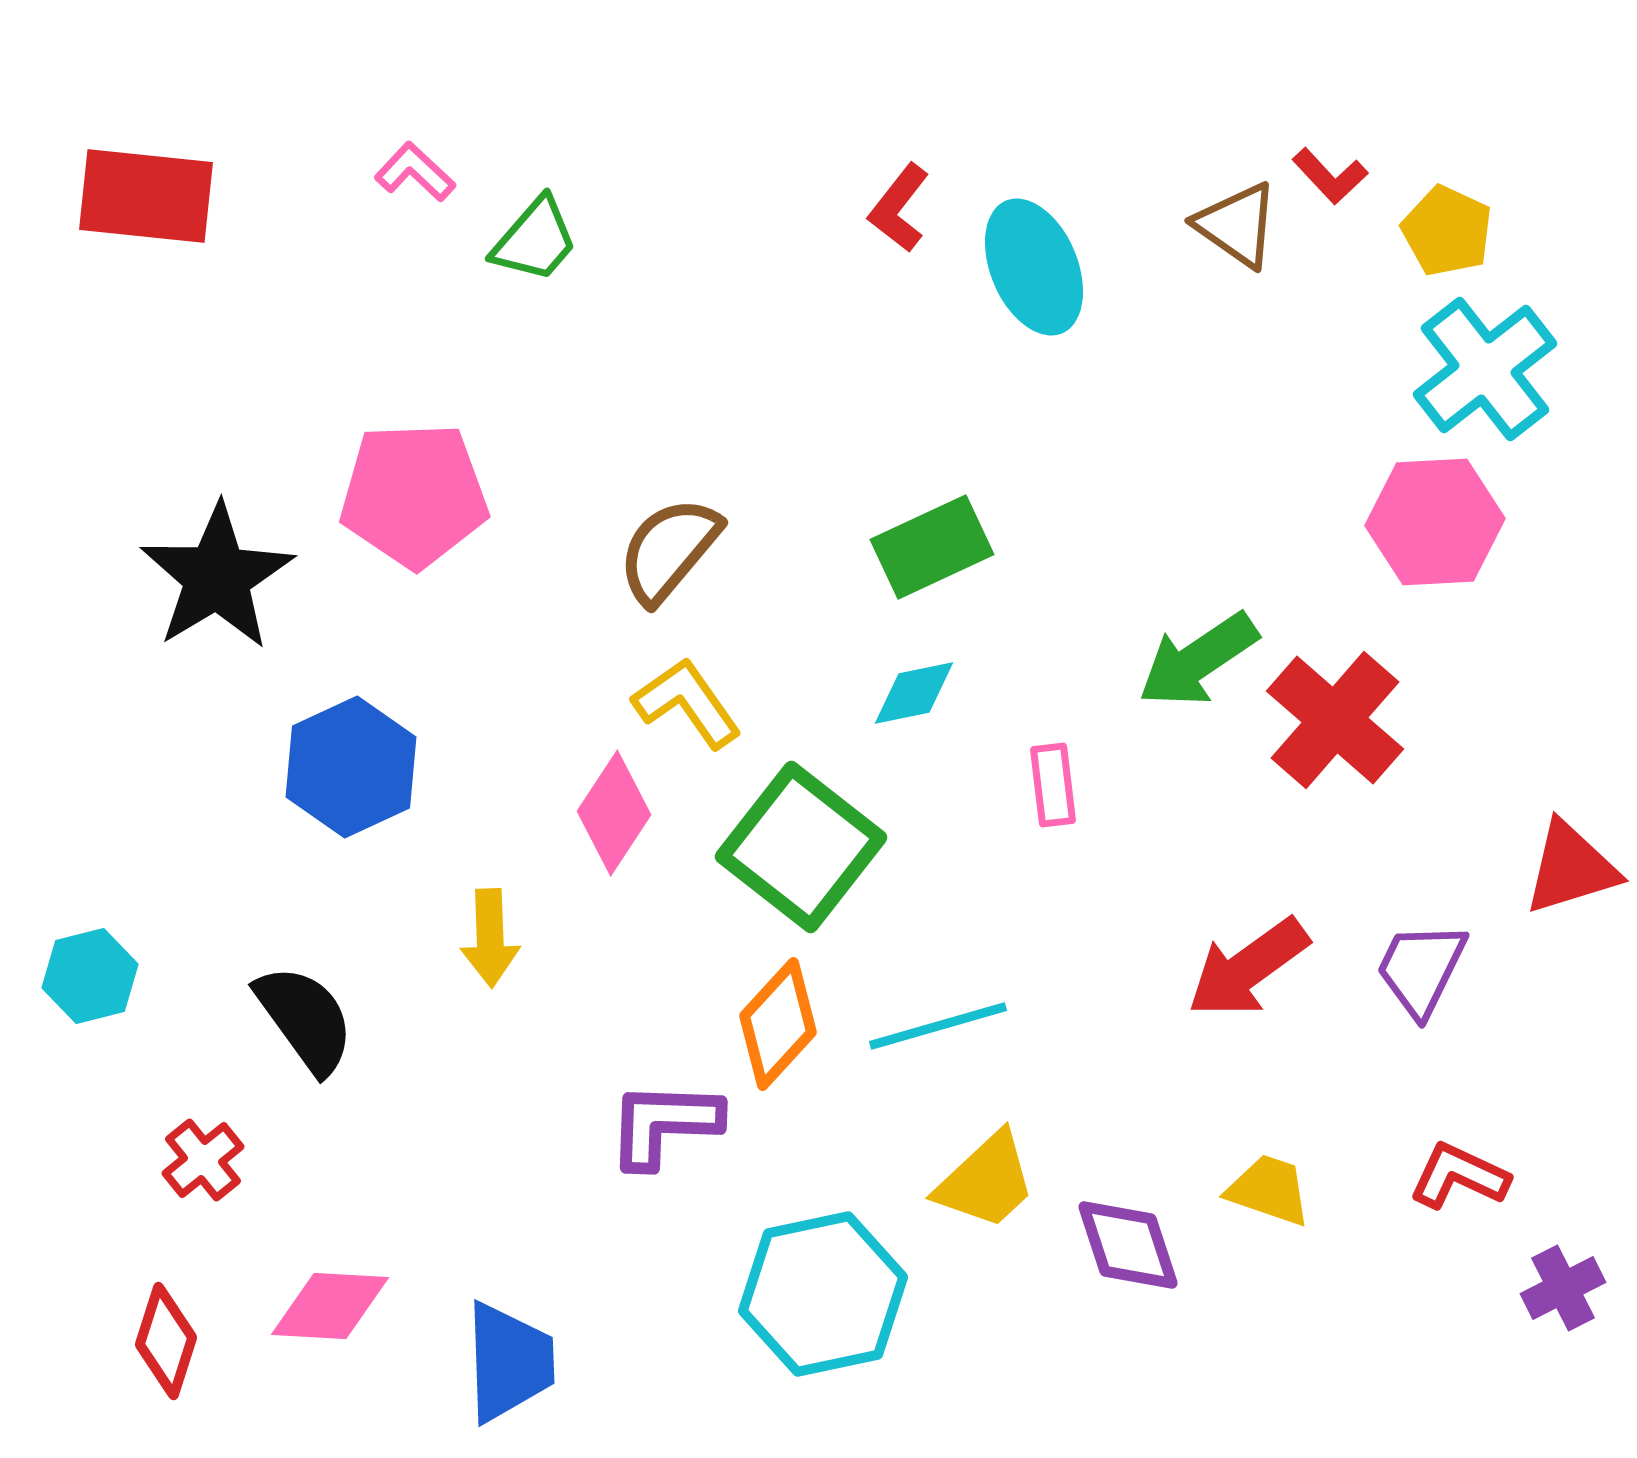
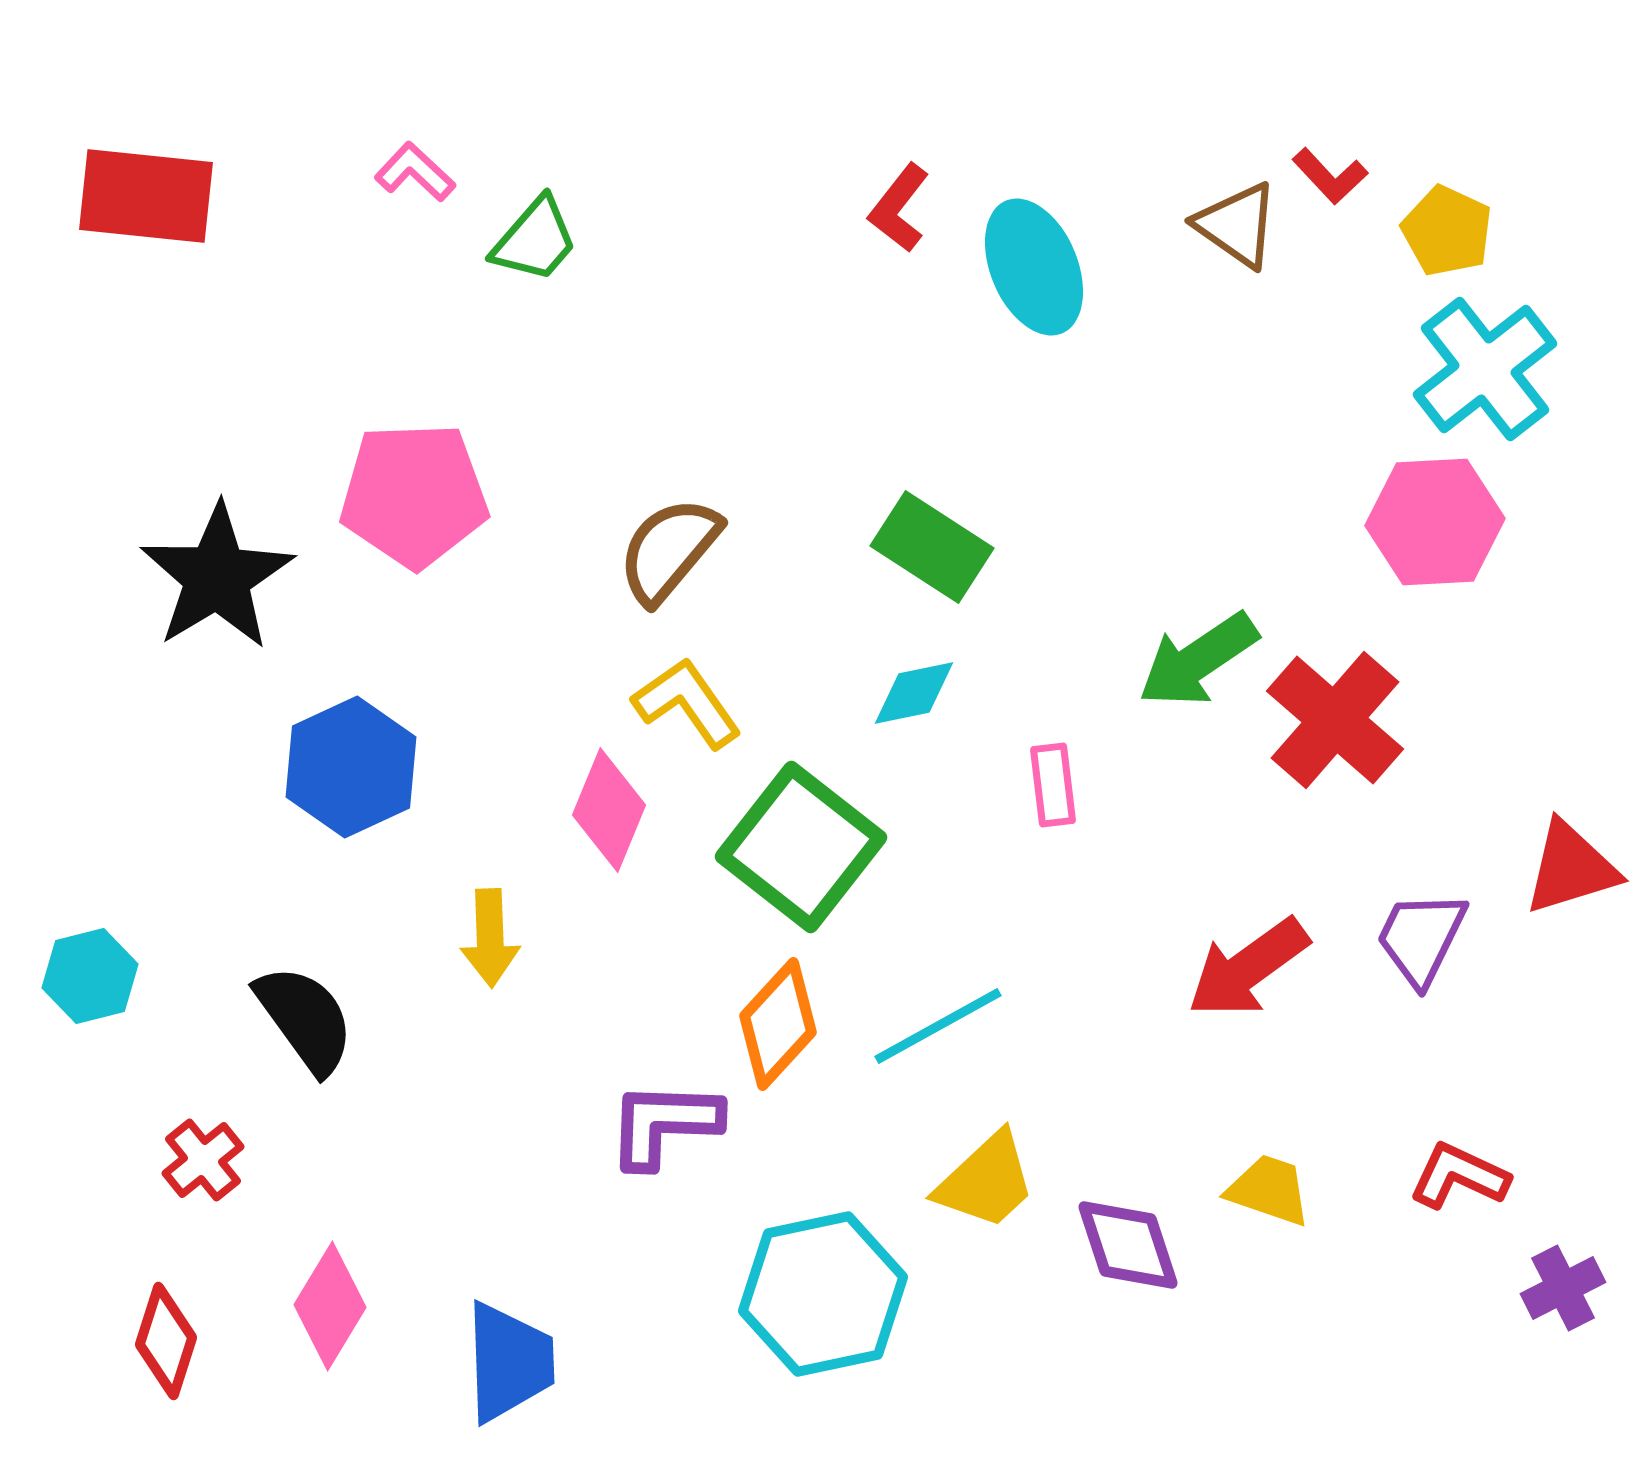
green rectangle at (932, 547): rotated 58 degrees clockwise
pink diamond at (614, 813): moved 5 px left, 3 px up; rotated 11 degrees counterclockwise
purple trapezoid at (1421, 969): moved 31 px up
cyan line at (938, 1026): rotated 13 degrees counterclockwise
pink diamond at (330, 1306): rotated 62 degrees counterclockwise
